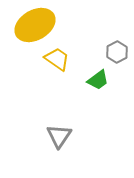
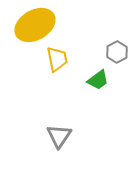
yellow trapezoid: rotated 44 degrees clockwise
